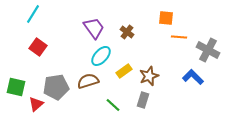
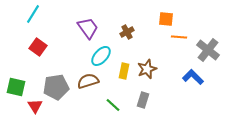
orange square: moved 1 px down
purple trapezoid: moved 6 px left
brown cross: rotated 24 degrees clockwise
gray cross: rotated 10 degrees clockwise
yellow rectangle: rotated 42 degrees counterclockwise
brown star: moved 2 px left, 7 px up
red triangle: moved 1 px left, 2 px down; rotated 21 degrees counterclockwise
